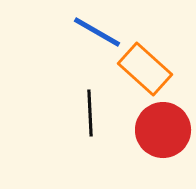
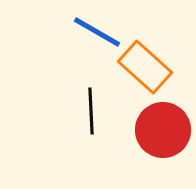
orange rectangle: moved 2 px up
black line: moved 1 px right, 2 px up
